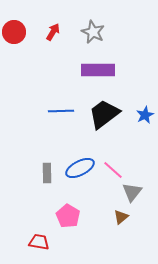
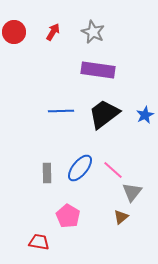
purple rectangle: rotated 8 degrees clockwise
blue ellipse: rotated 24 degrees counterclockwise
